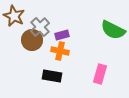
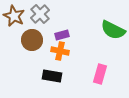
gray cross: moved 13 px up
